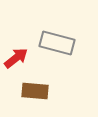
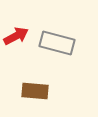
red arrow: moved 22 px up; rotated 10 degrees clockwise
